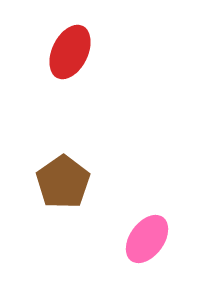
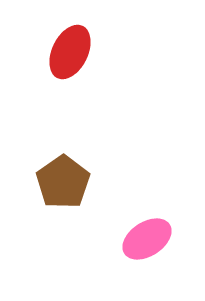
pink ellipse: rotated 21 degrees clockwise
